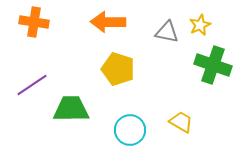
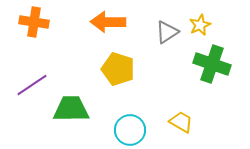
gray triangle: rotated 45 degrees counterclockwise
green cross: moved 1 px left, 1 px up
